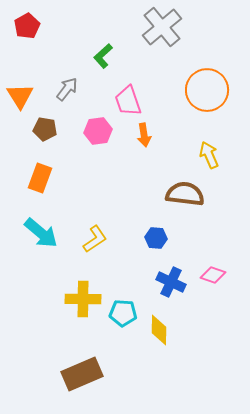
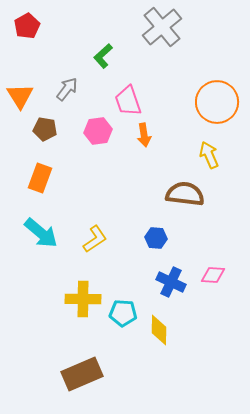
orange circle: moved 10 px right, 12 px down
pink diamond: rotated 15 degrees counterclockwise
